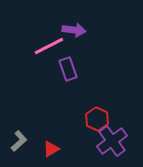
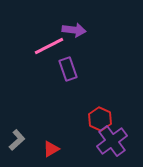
red hexagon: moved 3 px right
gray L-shape: moved 2 px left, 1 px up
